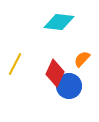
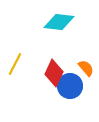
orange semicircle: moved 4 px right, 9 px down; rotated 96 degrees clockwise
red diamond: moved 1 px left
blue circle: moved 1 px right
